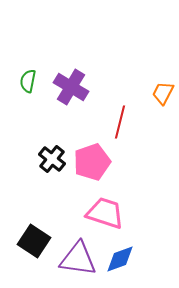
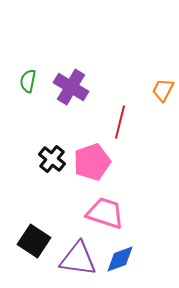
orange trapezoid: moved 3 px up
